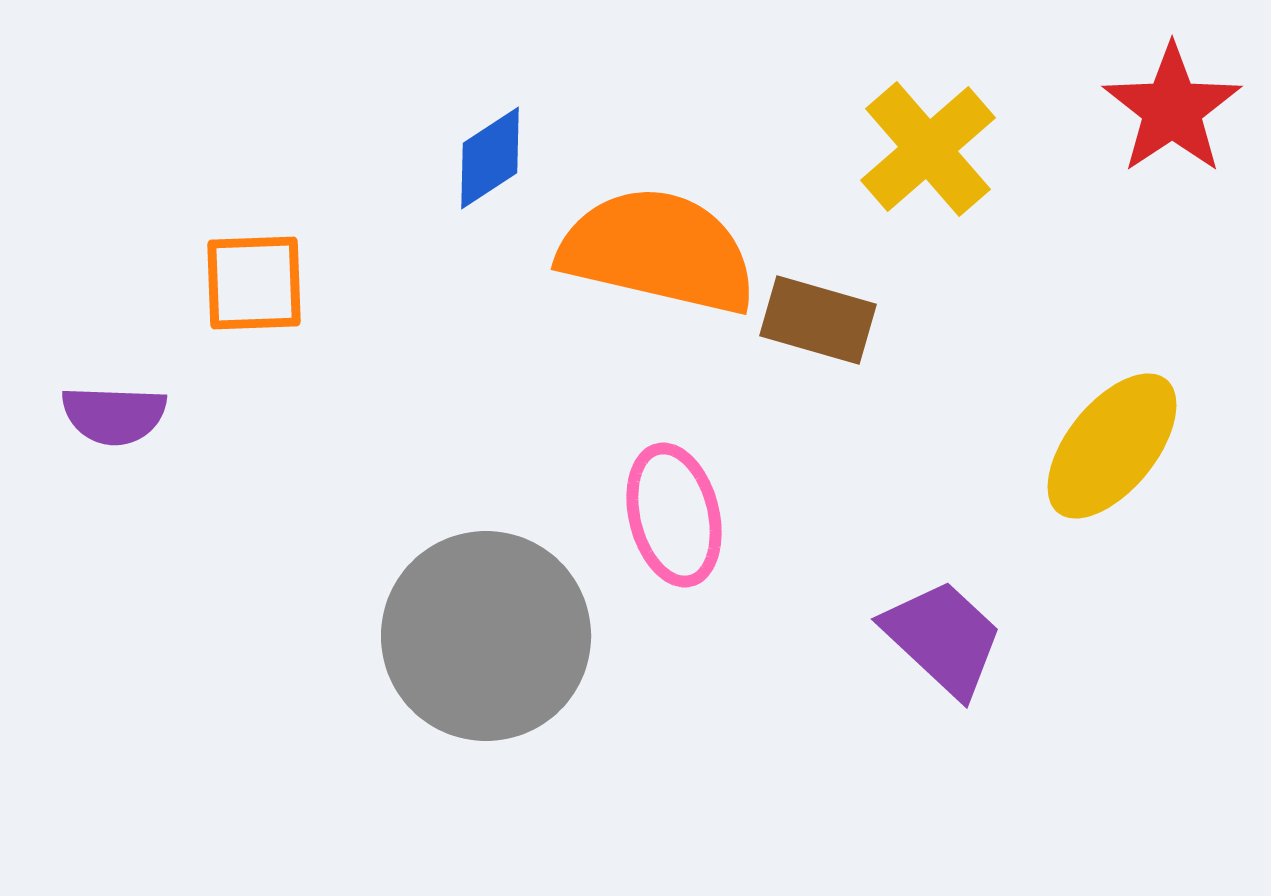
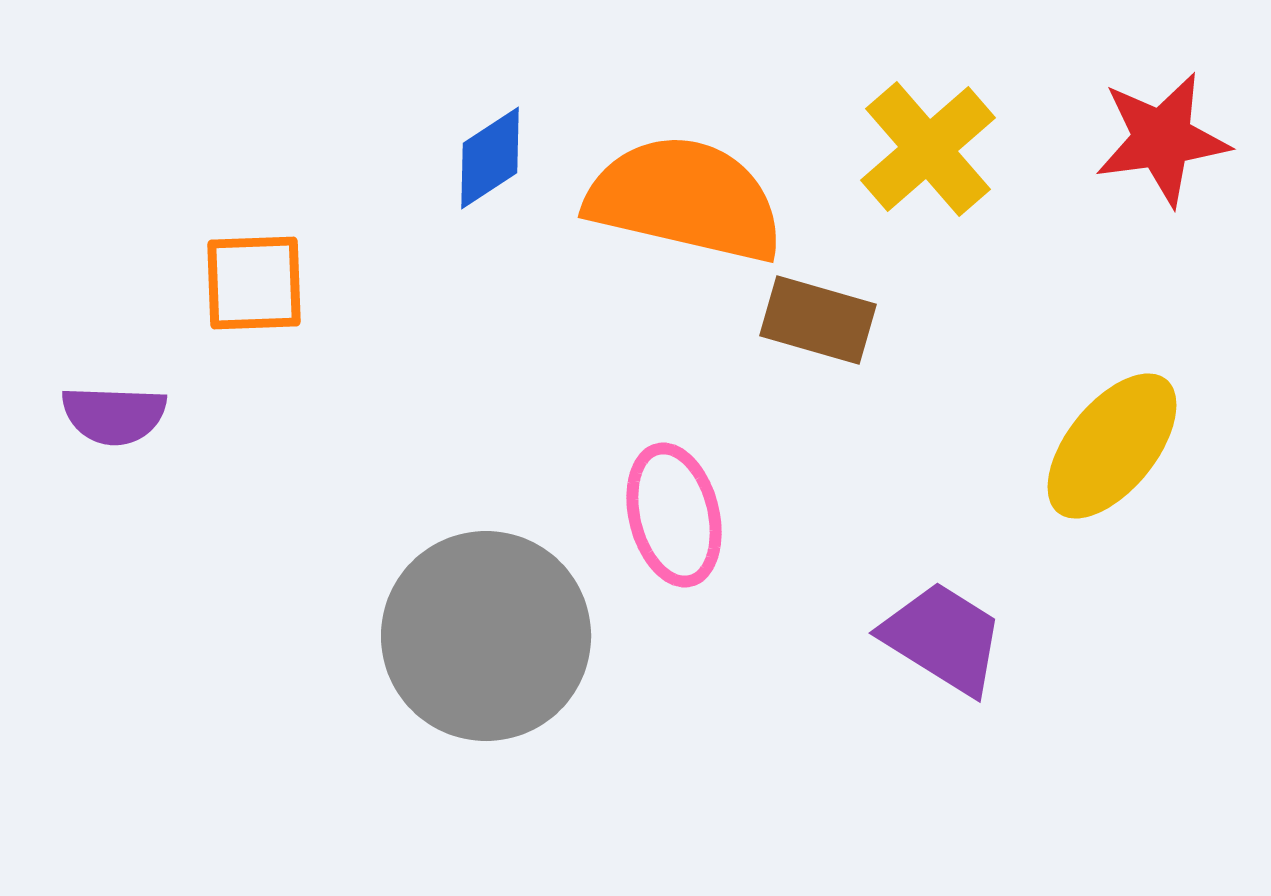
red star: moved 10 px left, 30 px down; rotated 26 degrees clockwise
orange semicircle: moved 27 px right, 52 px up
purple trapezoid: rotated 11 degrees counterclockwise
